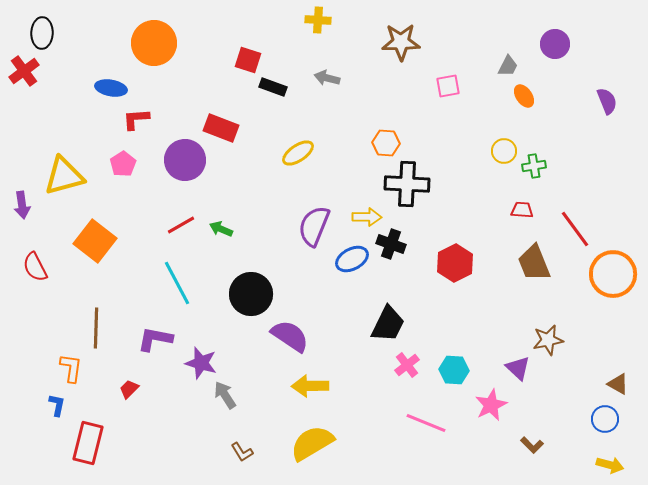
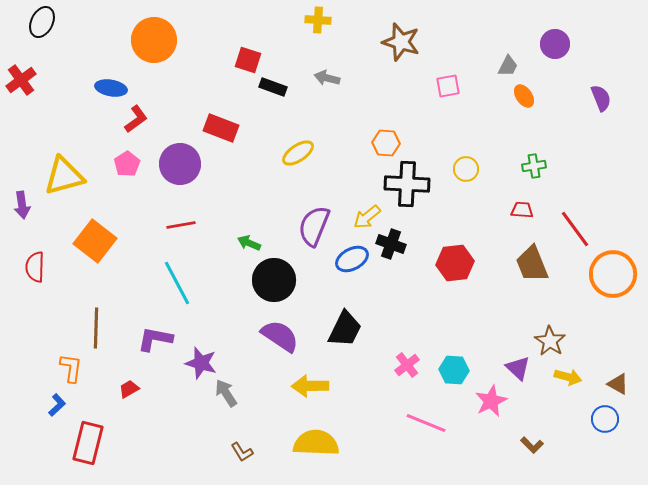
black ellipse at (42, 33): moved 11 px up; rotated 24 degrees clockwise
brown star at (401, 42): rotated 18 degrees clockwise
orange circle at (154, 43): moved 3 px up
red cross at (24, 71): moved 3 px left, 9 px down
purple semicircle at (607, 101): moved 6 px left, 3 px up
red L-shape at (136, 119): rotated 148 degrees clockwise
yellow circle at (504, 151): moved 38 px left, 18 px down
purple circle at (185, 160): moved 5 px left, 4 px down
pink pentagon at (123, 164): moved 4 px right
yellow arrow at (367, 217): rotated 140 degrees clockwise
red line at (181, 225): rotated 20 degrees clockwise
green arrow at (221, 229): moved 28 px right, 14 px down
red hexagon at (455, 263): rotated 21 degrees clockwise
brown trapezoid at (534, 263): moved 2 px left, 1 px down
red semicircle at (35, 267): rotated 28 degrees clockwise
black circle at (251, 294): moved 23 px right, 14 px up
black trapezoid at (388, 324): moved 43 px left, 5 px down
purple semicircle at (290, 336): moved 10 px left
brown star at (548, 340): moved 2 px right, 1 px down; rotated 28 degrees counterclockwise
red trapezoid at (129, 389): rotated 15 degrees clockwise
gray arrow at (225, 395): moved 1 px right, 2 px up
blue L-shape at (57, 405): rotated 35 degrees clockwise
pink star at (491, 405): moved 4 px up
yellow semicircle at (312, 443): moved 4 px right; rotated 33 degrees clockwise
yellow arrow at (610, 465): moved 42 px left, 88 px up
